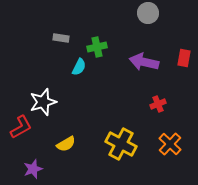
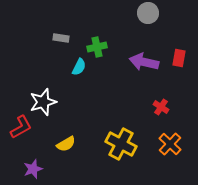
red rectangle: moved 5 px left
red cross: moved 3 px right, 3 px down; rotated 35 degrees counterclockwise
